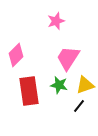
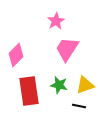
pink star: rotated 12 degrees counterclockwise
pink trapezoid: moved 1 px left, 9 px up
black line: rotated 64 degrees clockwise
